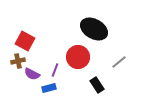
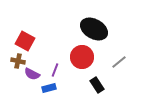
red circle: moved 4 px right
brown cross: rotated 24 degrees clockwise
